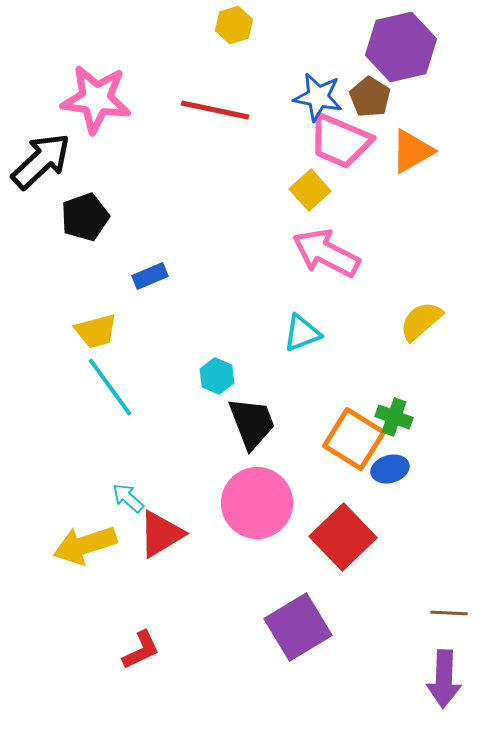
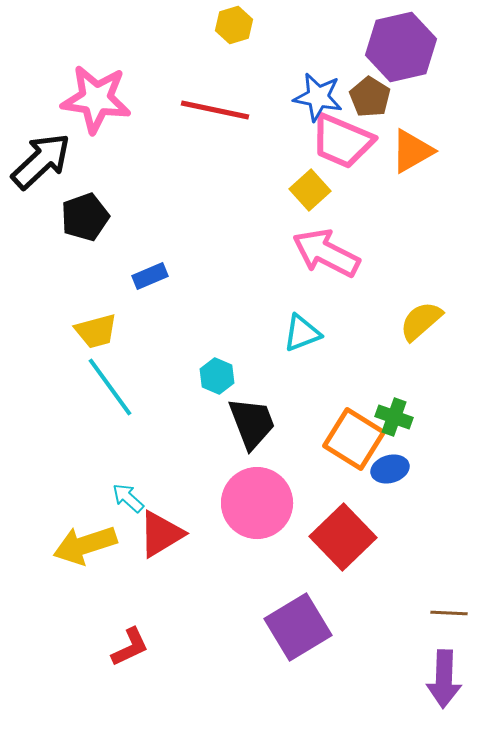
pink trapezoid: moved 2 px right
red L-shape: moved 11 px left, 3 px up
